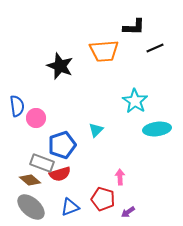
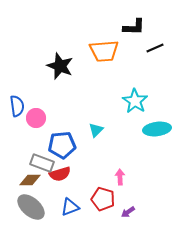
blue pentagon: rotated 12 degrees clockwise
brown diamond: rotated 40 degrees counterclockwise
